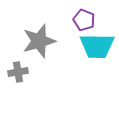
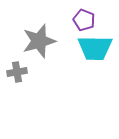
cyan trapezoid: moved 2 px left, 2 px down
gray cross: moved 1 px left
